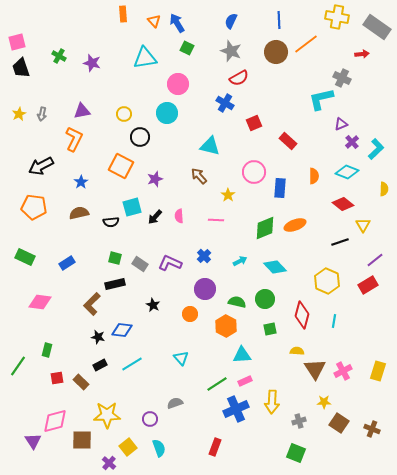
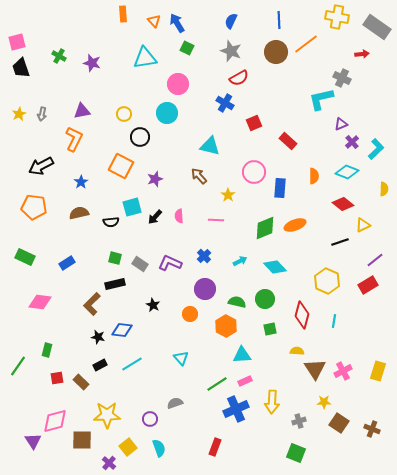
yellow triangle at (363, 225): rotated 35 degrees clockwise
